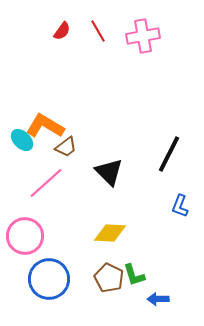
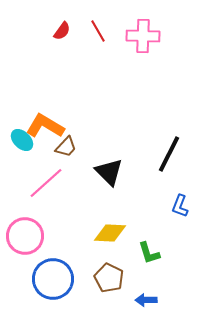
pink cross: rotated 12 degrees clockwise
brown trapezoid: rotated 10 degrees counterclockwise
green L-shape: moved 15 px right, 22 px up
blue circle: moved 4 px right
blue arrow: moved 12 px left, 1 px down
